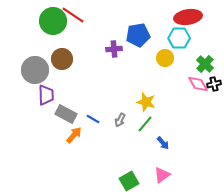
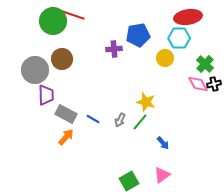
red line: rotated 15 degrees counterclockwise
green line: moved 5 px left, 2 px up
orange arrow: moved 8 px left, 2 px down
